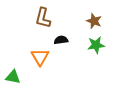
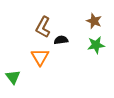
brown L-shape: moved 9 px down; rotated 15 degrees clockwise
green triangle: rotated 42 degrees clockwise
